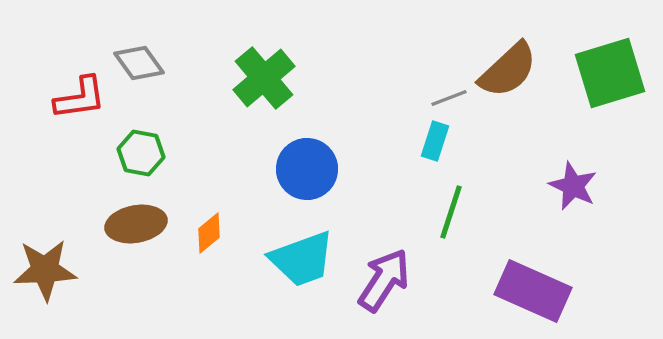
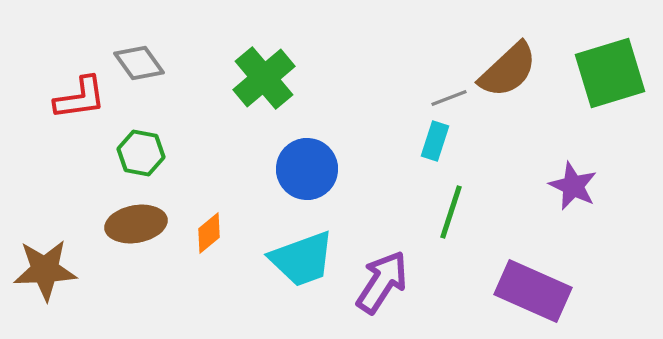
purple arrow: moved 2 px left, 2 px down
